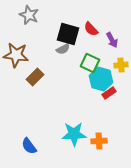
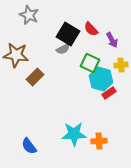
black square: rotated 15 degrees clockwise
